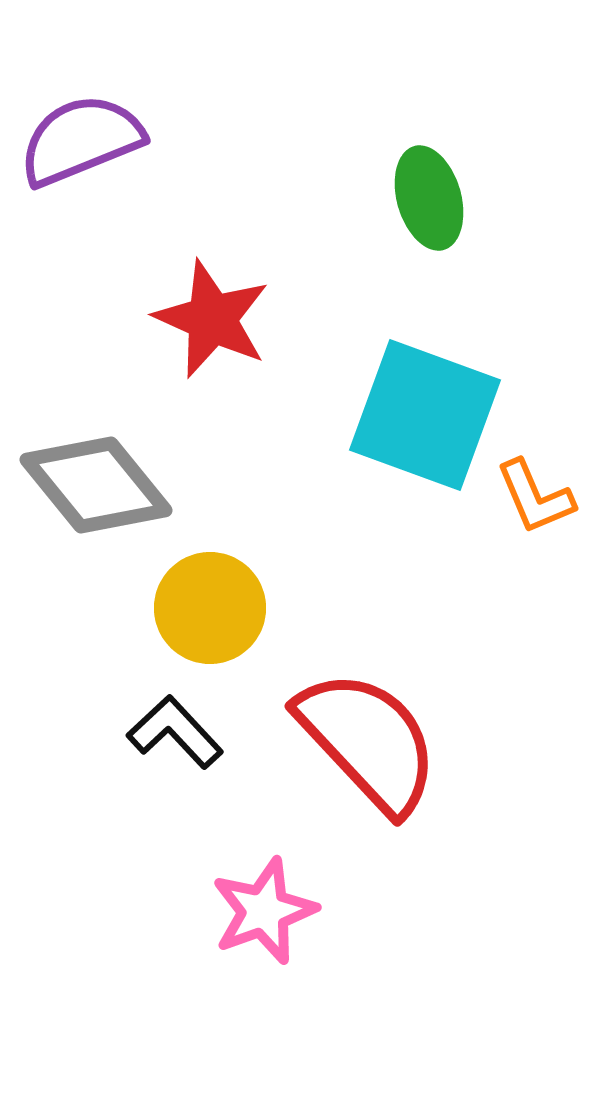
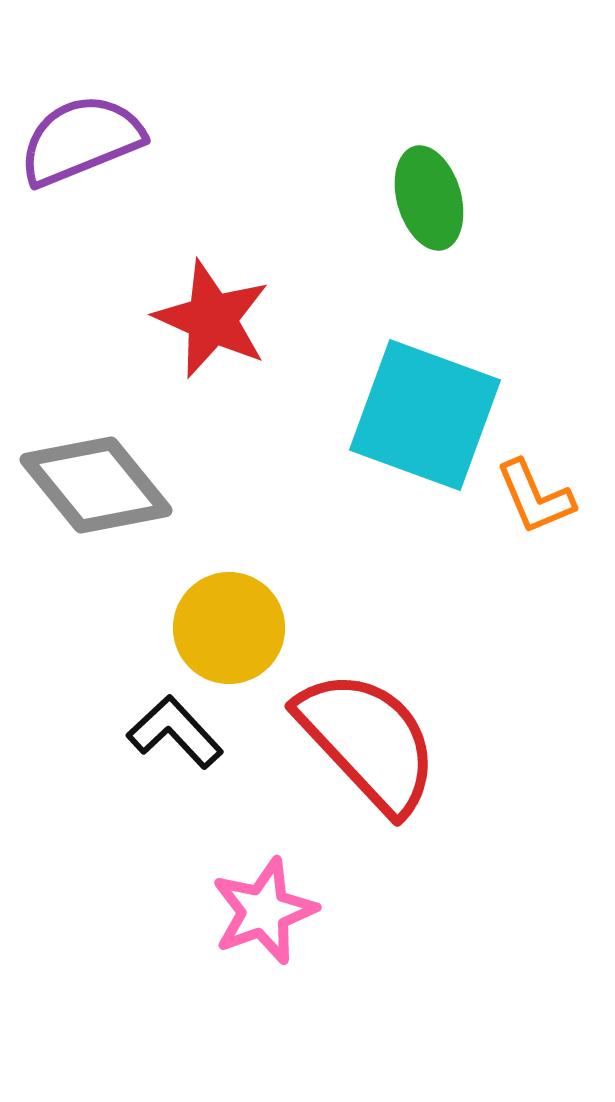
yellow circle: moved 19 px right, 20 px down
